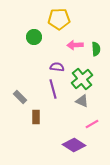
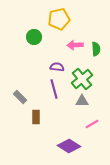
yellow pentagon: rotated 10 degrees counterclockwise
purple line: moved 1 px right
gray triangle: rotated 24 degrees counterclockwise
purple diamond: moved 5 px left, 1 px down
